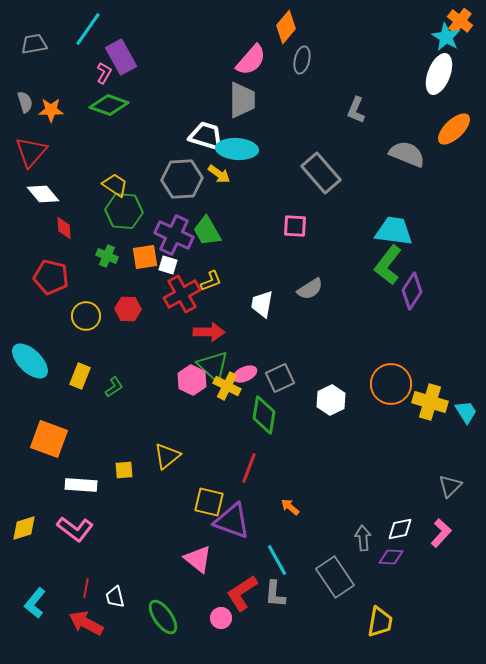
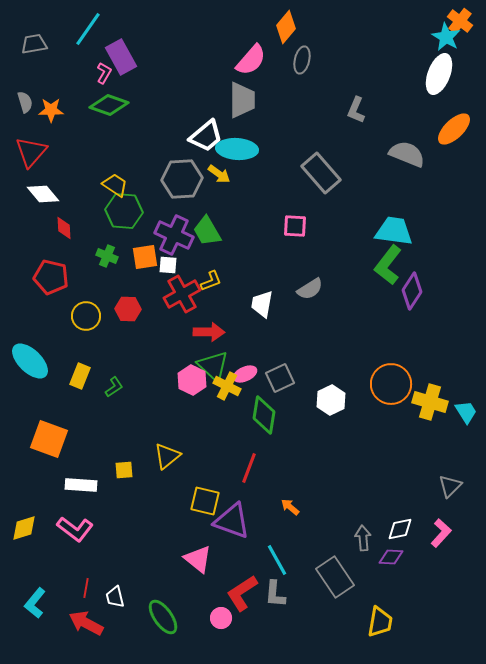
white trapezoid at (206, 136): rotated 123 degrees clockwise
white square at (168, 265): rotated 12 degrees counterclockwise
yellow square at (209, 502): moved 4 px left, 1 px up
